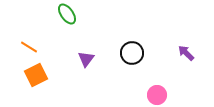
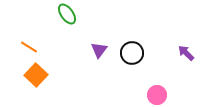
purple triangle: moved 13 px right, 9 px up
orange square: rotated 20 degrees counterclockwise
